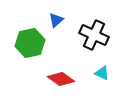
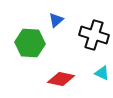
black cross: rotated 8 degrees counterclockwise
green hexagon: rotated 16 degrees clockwise
red diamond: rotated 24 degrees counterclockwise
